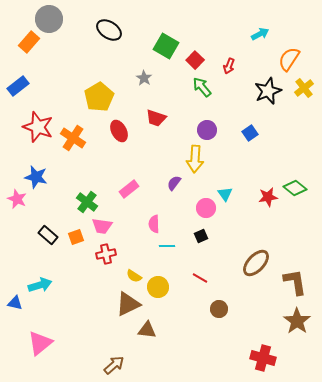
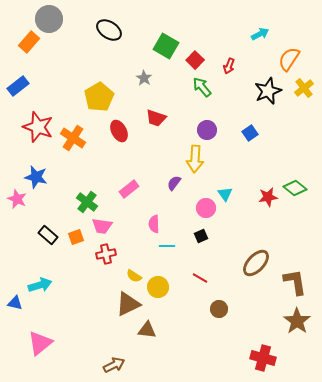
brown arrow at (114, 365): rotated 15 degrees clockwise
